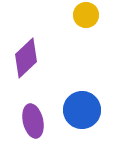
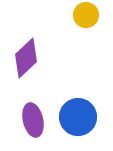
blue circle: moved 4 px left, 7 px down
purple ellipse: moved 1 px up
